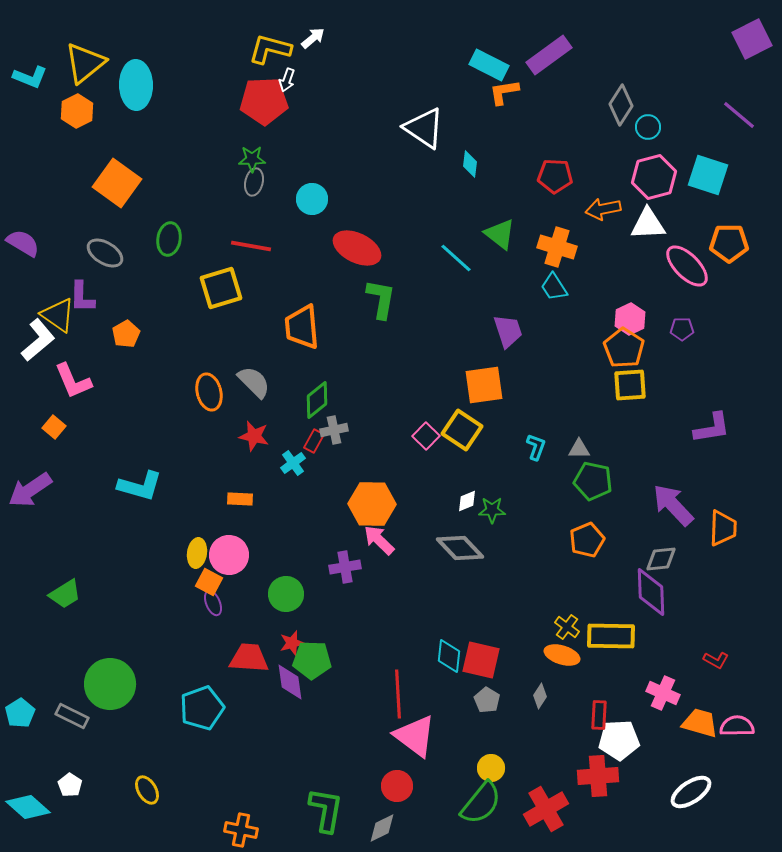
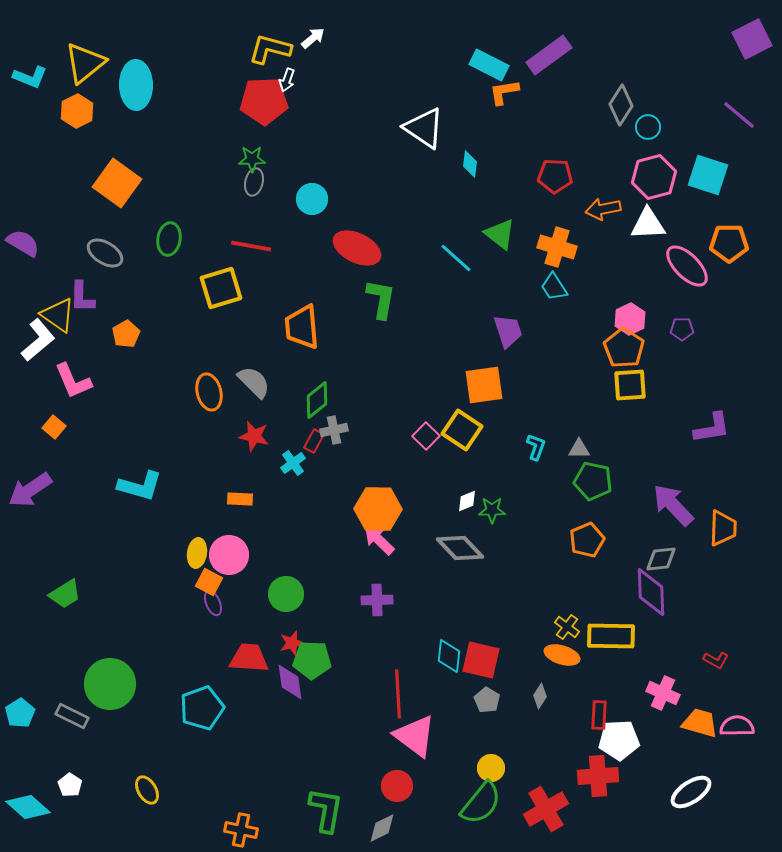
orange hexagon at (372, 504): moved 6 px right, 5 px down
purple cross at (345, 567): moved 32 px right, 33 px down; rotated 8 degrees clockwise
